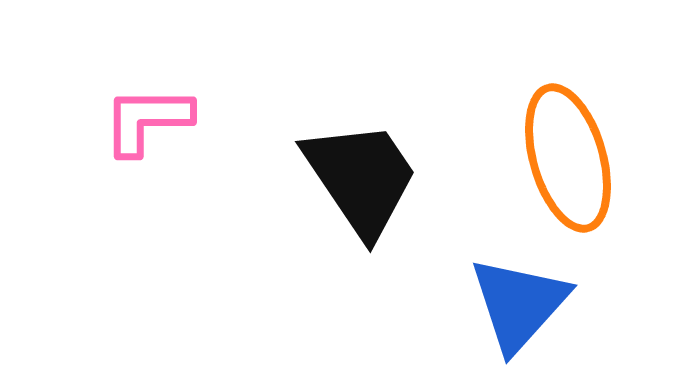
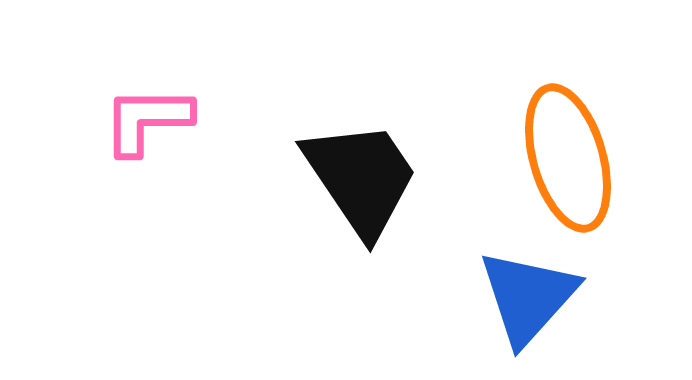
blue triangle: moved 9 px right, 7 px up
